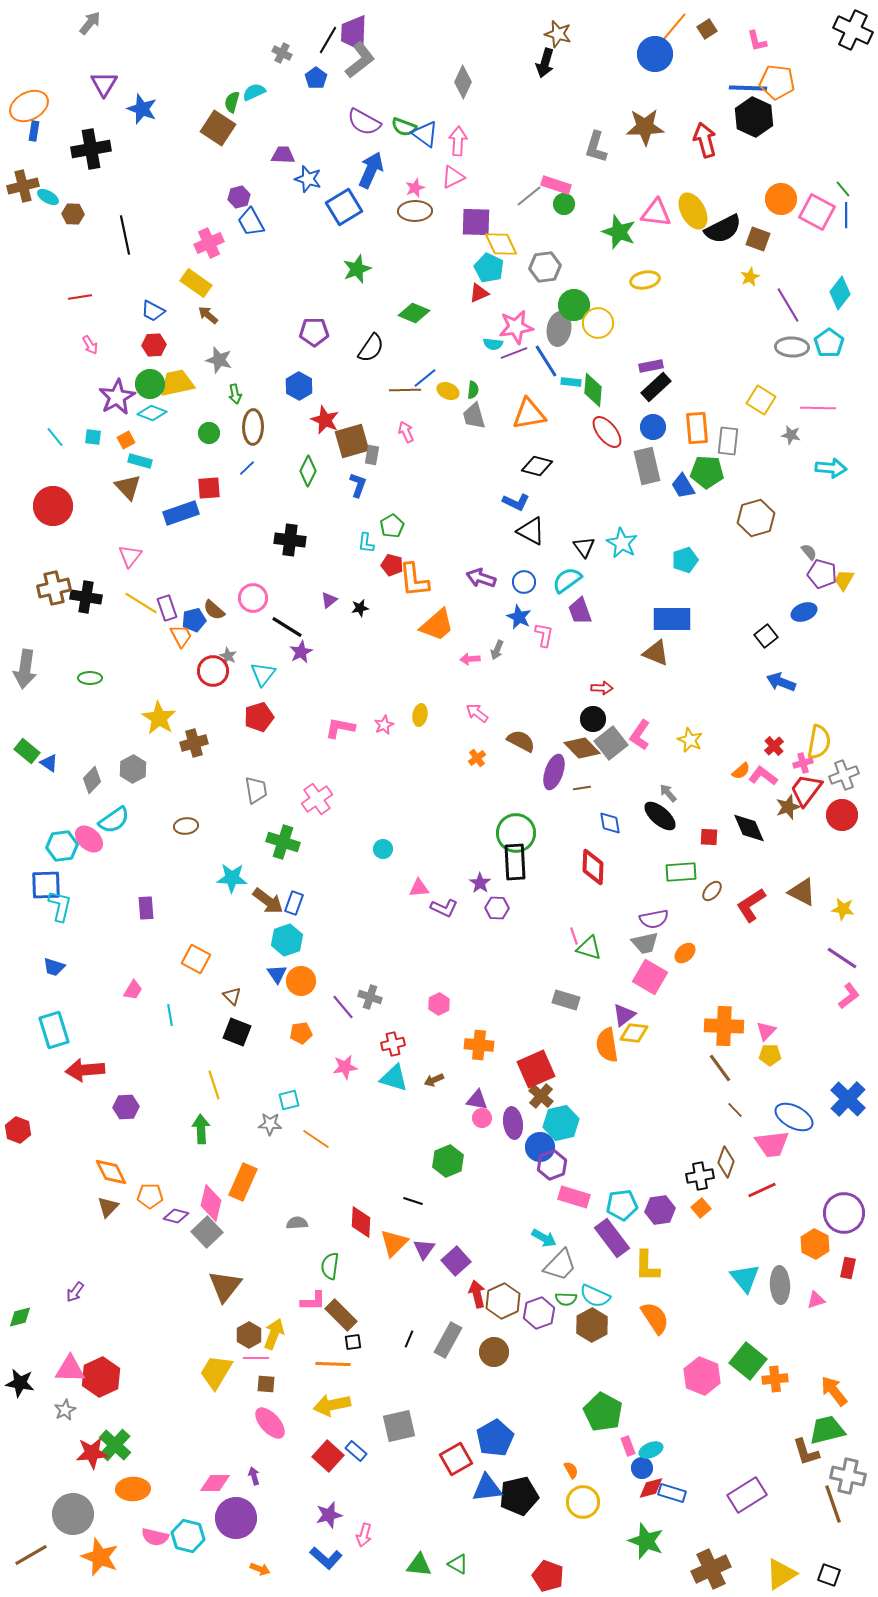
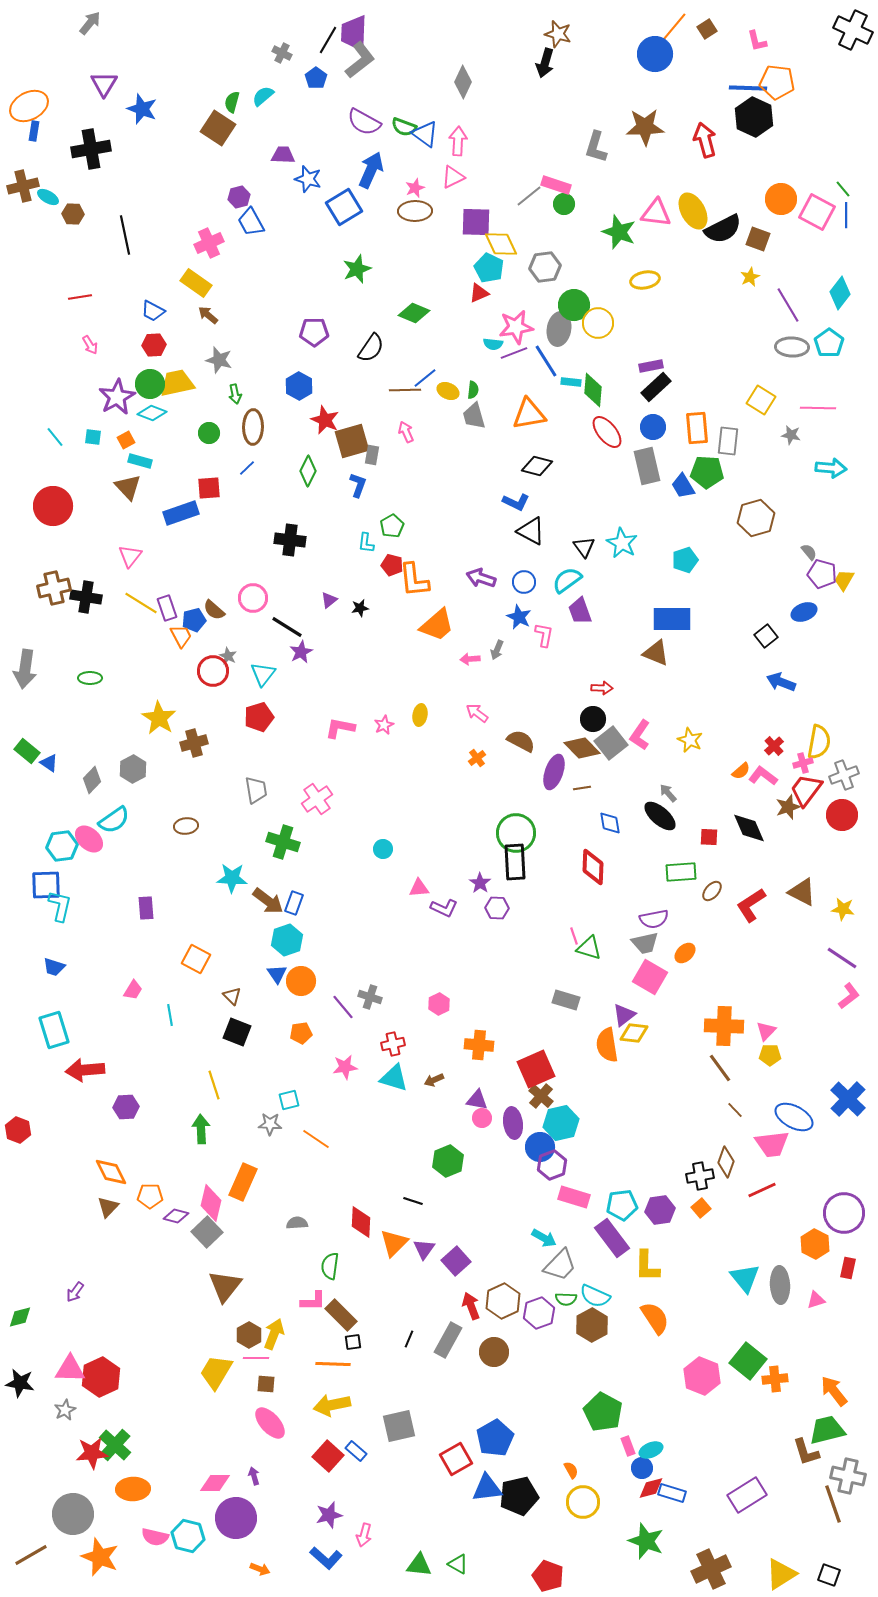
cyan semicircle at (254, 92): moved 9 px right, 4 px down; rotated 15 degrees counterclockwise
red arrow at (477, 1294): moved 6 px left, 12 px down; rotated 8 degrees counterclockwise
